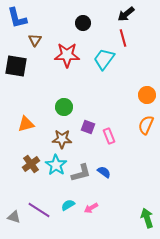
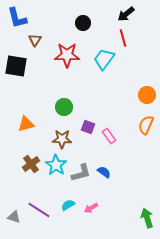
pink rectangle: rotated 14 degrees counterclockwise
